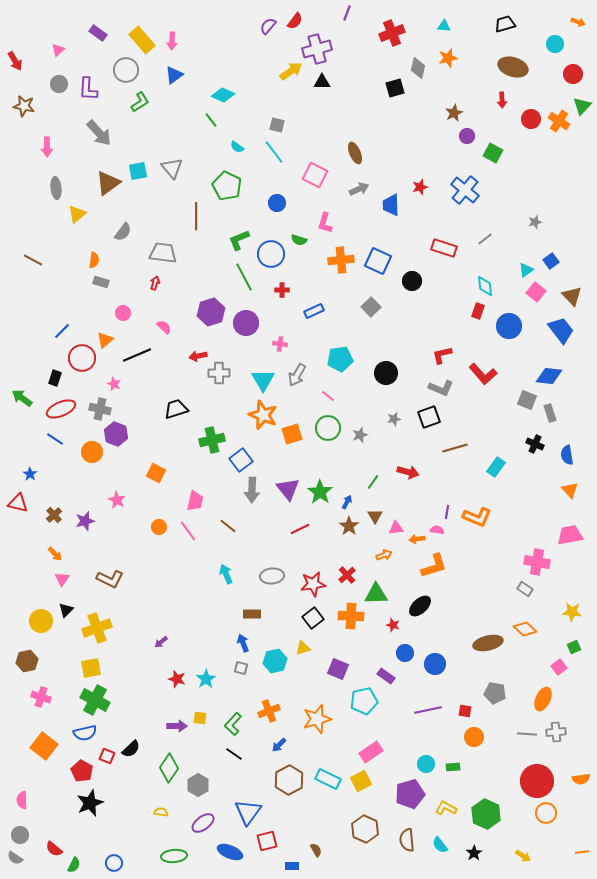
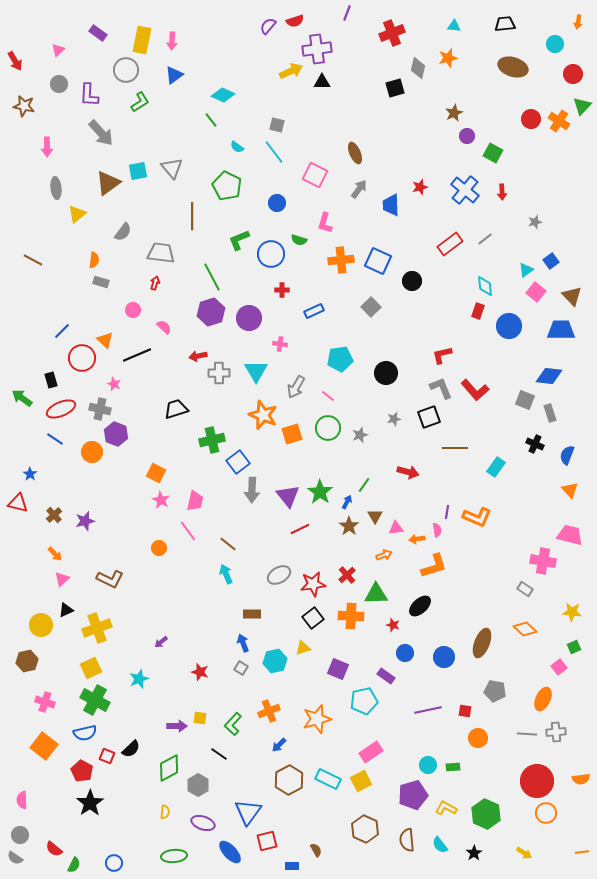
red semicircle at (295, 21): rotated 36 degrees clockwise
orange arrow at (578, 22): rotated 80 degrees clockwise
black trapezoid at (505, 24): rotated 10 degrees clockwise
cyan triangle at (444, 26): moved 10 px right
yellow rectangle at (142, 40): rotated 52 degrees clockwise
purple cross at (317, 49): rotated 8 degrees clockwise
yellow arrow at (291, 71): rotated 10 degrees clockwise
purple L-shape at (88, 89): moved 1 px right, 6 px down
red arrow at (502, 100): moved 92 px down
gray arrow at (99, 133): moved 2 px right
gray arrow at (359, 189): rotated 30 degrees counterclockwise
brown line at (196, 216): moved 4 px left
red rectangle at (444, 248): moved 6 px right, 4 px up; rotated 55 degrees counterclockwise
gray trapezoid at (163, 253): moved 2 px left
green line at (244, 277): moved 32 px left
pink circle at (123, 313): moved 10 px right, 3 px up
purple circle at (246, 323): moved 3 px right, 5 px up
blue trapezoid at (561, 330): rotated 52 degrees counterclockwise
orange triangle at (105, 340): rotated 36 degrees counterclockwise
red L-shape at (483, 374): moved 8 px left, 16 px down
gray arrow at (297, 375): moved 1 px left, 12 px down
black rectangle at (55, 378): moved 4 px left, 2 px down; rotated 35 degrees counterclockwise
cyan triangle at (263, 380): moved 7 px left, 9 px up
gray L-shape at (441, 388): rotated 135 degrees counterclockwise
gray square at (527, 400): moved 2 px left
brown line at (455, 448): rotated 15 degrees clockwise
blue semicircle at (567, 455): rotated 30 degrees clockwise
blue square at (241, 460): moved 3 px left, 2 px down
green line at (373, 482): moved 9 px left, 3 px down
purple triangle at (288, 489): moved 7 px down
pink star at (117, 500): moved 44 px right
brown line at (228, 526): moved 18 px down
orange circle at (159, 527): moved 21 px down
pink semicircle at (437, 530): rotated 72 degrees clockwise
pink trapezoid at (570, 535): rotated 24 degrees clockwise
pink cross at (537, 562): moved 6 px right, 1 px up
gray ellipse at (272, 576): moved 7 px right, 1 px up; rotated 25 degrees counterclockwise
pink triangle at (62, 579): rotated 14 degrees clockwise
black triangle at (66, 610): rotated 21 degrees clockwise
yellow circle at (41, 621): moved 4 px down
brown ellipse at (488, 643): moved 6 px left; rotated 56 degrees counterclockwise
blue circle at (435, 664): moved 9 px right, 7 px up
yellow square at (91, 668): rotated 15 degrees counterclockwise
gray square at (241, 668): rotated 16 degrees clockwise
red star at (177, 679): moved 23 px right, 7 px up
cyan star at (206, 679): moved 67 px left; rotated 12 degrees clockwise
gray pentagon at (495, 693): moved 2 px up
pink cross at (41, 697): moved 4 px right, 5 px down
orange circle at (474, 737): moved 4 px right, 1 px down
black line at (234, 754): moved 15 px left
cyan circle at (426, 764): moved 2 px right, 1 px down
green diamond at (169, 768): rotated 28 degrees clockwise
purple pentagon at (410, 794): moved 3 px right, 1 px down
black star at (90, 803): rotated 12 degrees counterclockwise
yellow semicircle at (161, 812): moved 4 px right; rotated 88 degrees clockwise
purple ellipse at (203, 823): rotated 55 degrees clockwise
blue ellipse at (230, 852): rotated 25 degrees clockwise
yellow arrow at (523, 856): moved 1 px right, 3 px up
